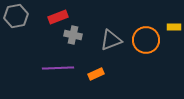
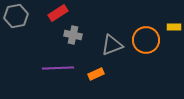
red rectangle: moved 4 px up; rotated 12 degrees counterclockwise
gray triangle: moved 1 px right, 5 px down
